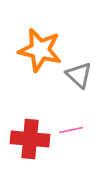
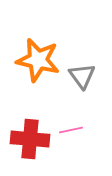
orange star: moved 2 px left, 10 px down
gray triangle: moved 3 px right, 1 px down; rotated 12 degrees clockwise
